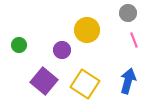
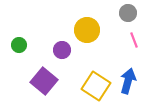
yellow square: moved 11 px right, 2 px down
